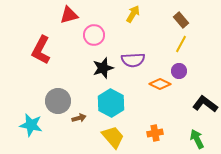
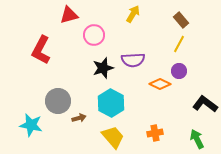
yellow line: moved 2 px left
